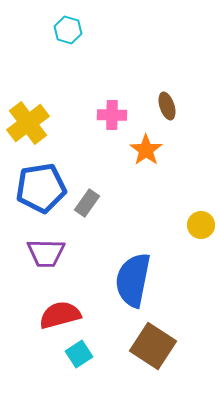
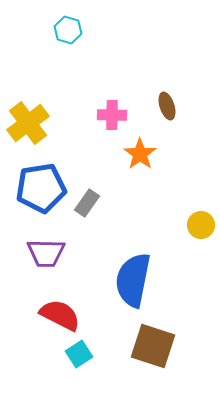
orange star: moved 6 px left, 4 px down
red semicircle: rotated 42 degrees clockwise
brown square: rotated 15 degrees counterclockwise
